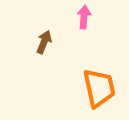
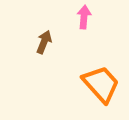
orange trapezoid: moved 2 px right, 4 px up; rotated 30 degrees counterclockwise
